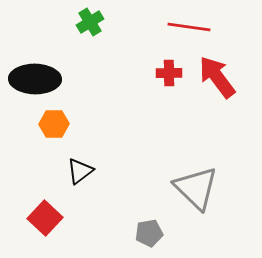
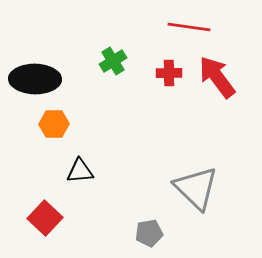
green cross: moved 23 px right, 39 px down
black triangle: rotated 32 degrees clockwise
